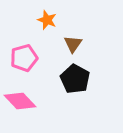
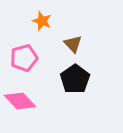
orange star: moved 5 px left, 1 px down
brown triangle: rotated 18 degrees counterclockwise
black pentagon: rotated 8 degrees clockwise
